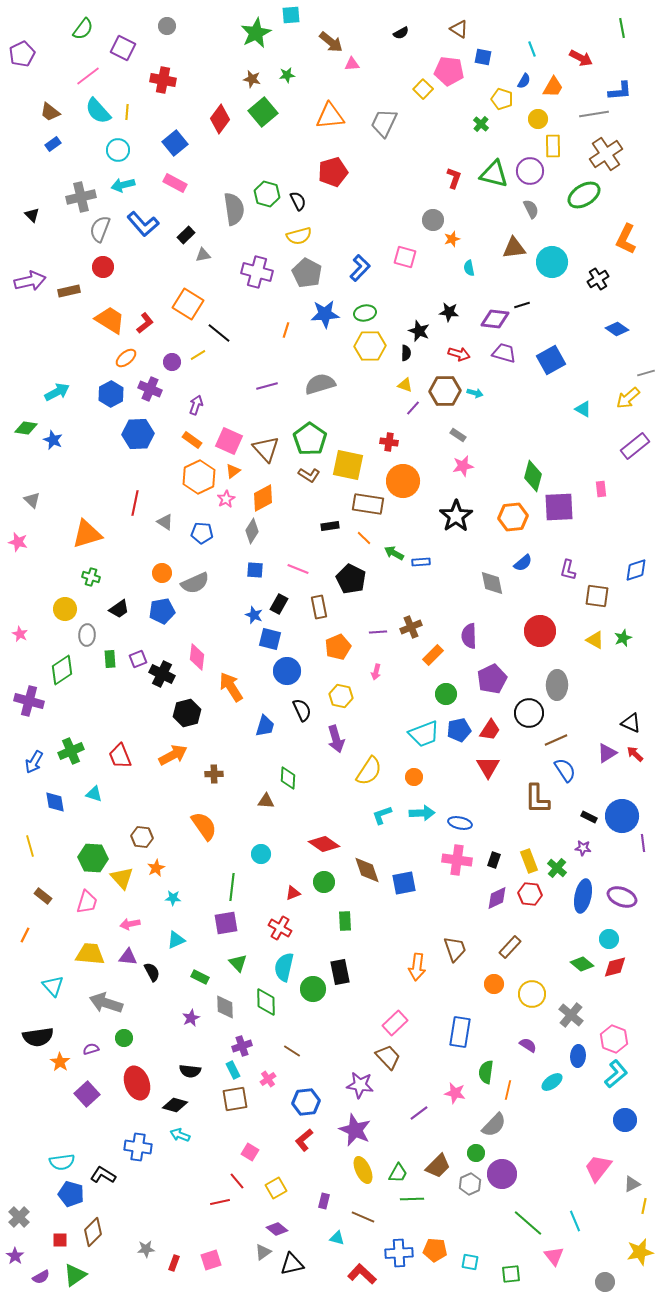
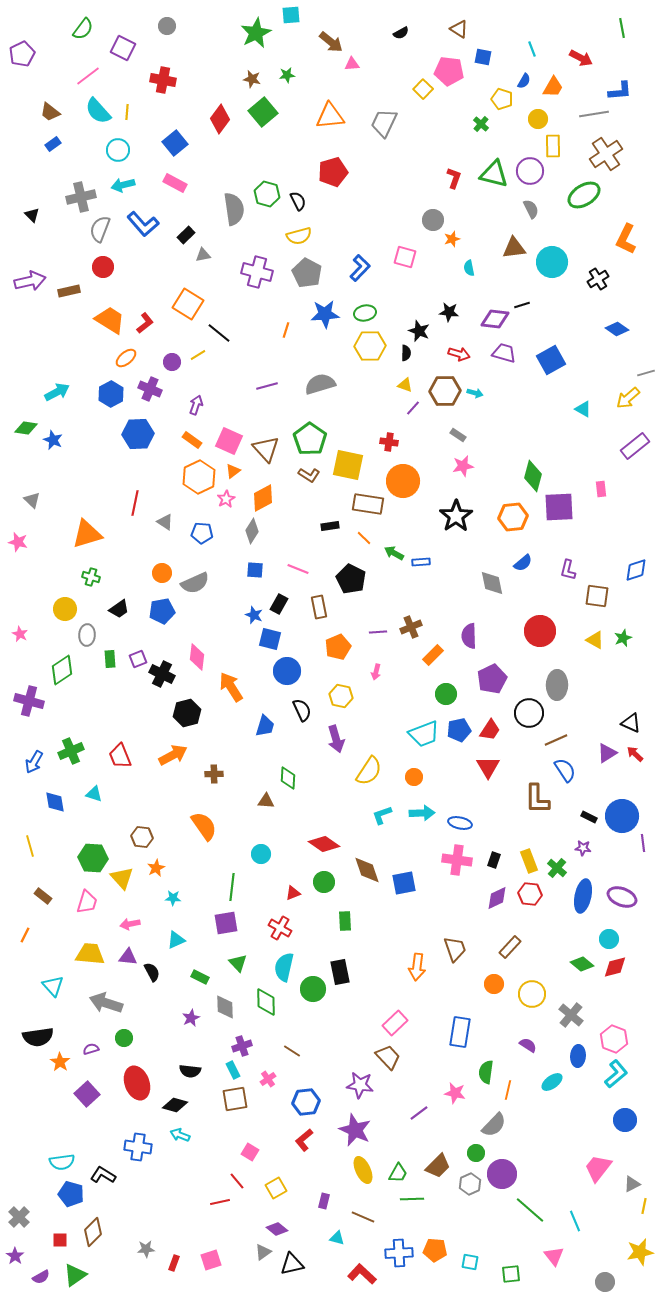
green line at (528, 1223): moved 2 px right, 13 px up
